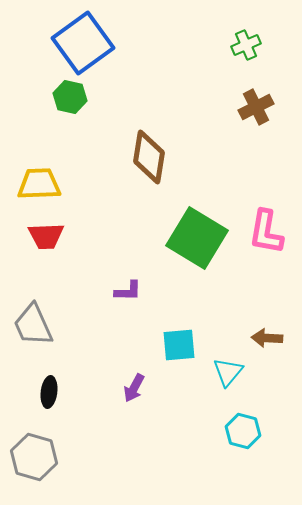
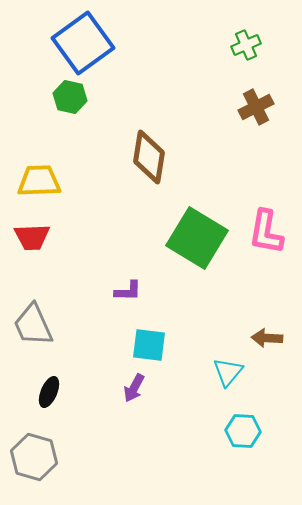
yellow trapezoid: moved 3 px up
red trapezoid: moved 14 px left, 1 px down
cyan square: moved 30 px left; rotated 12 degrees clockwise
black ellipse: rotated 16 degrees clockwise
cyan hexagon: rotated 12 degrees counterclockwise
